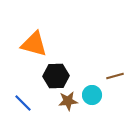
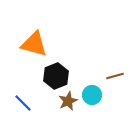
black hexagon: rotated 20 degrees counterclockwise
brown star: rotated 18 degrees counterclockwise
